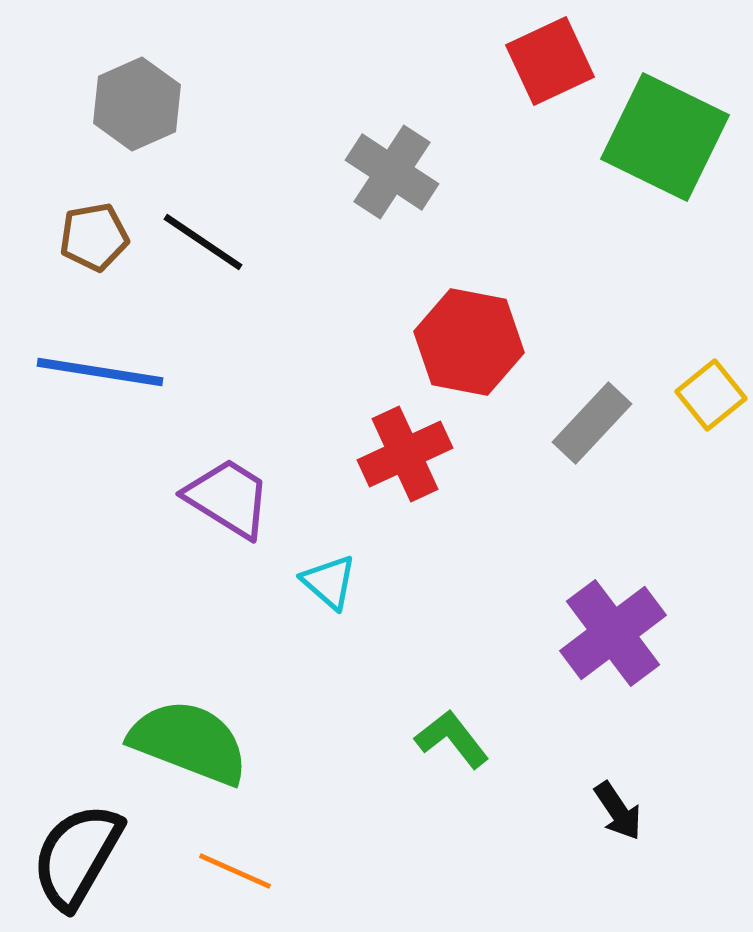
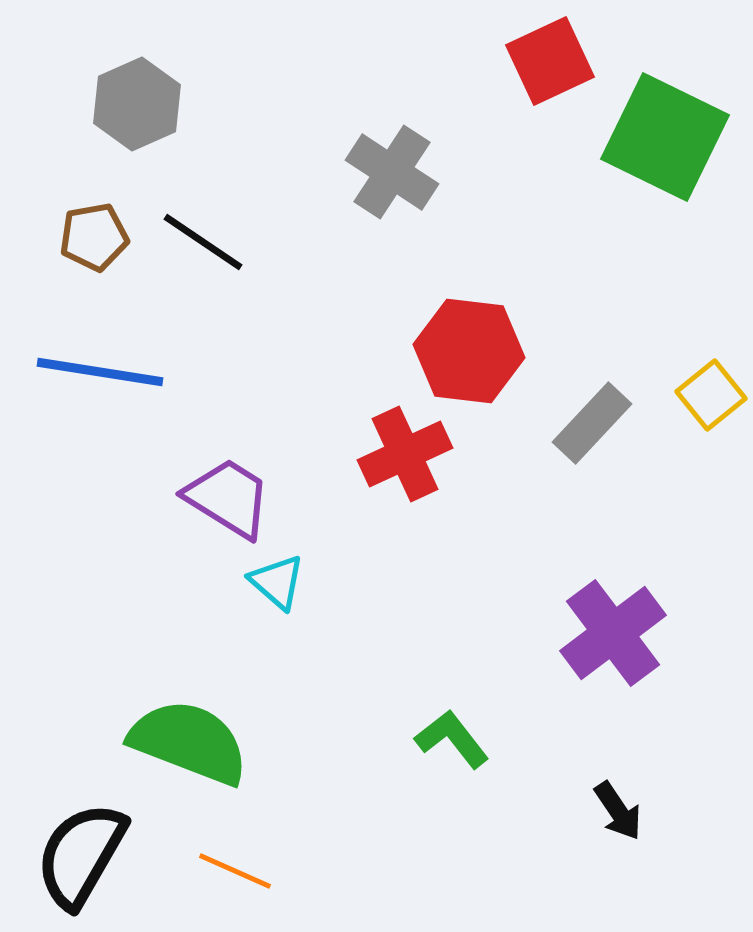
red hexagon: moved 9 px down; rotated 4 degrees counterclockwise
cyan triangle: moved 52 px left
black semicircle: moved 4 px right, 1 px up
